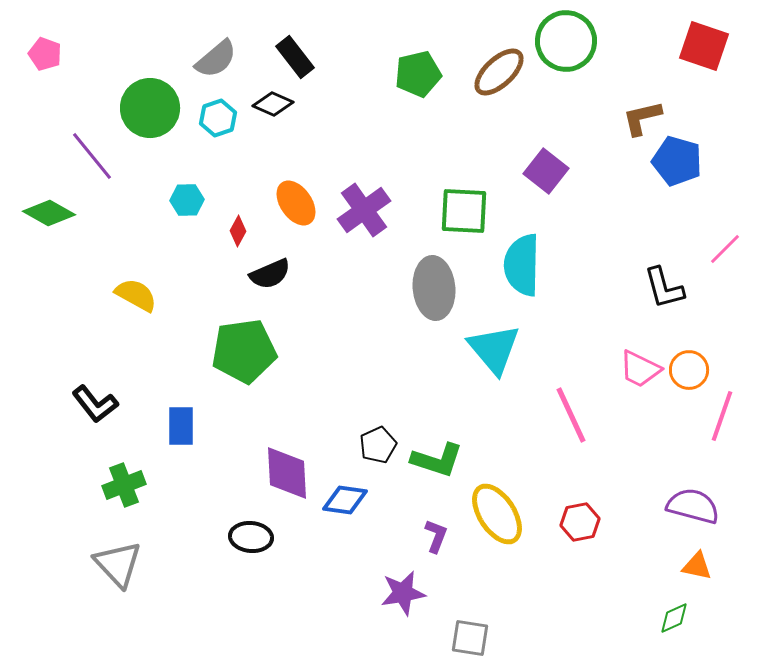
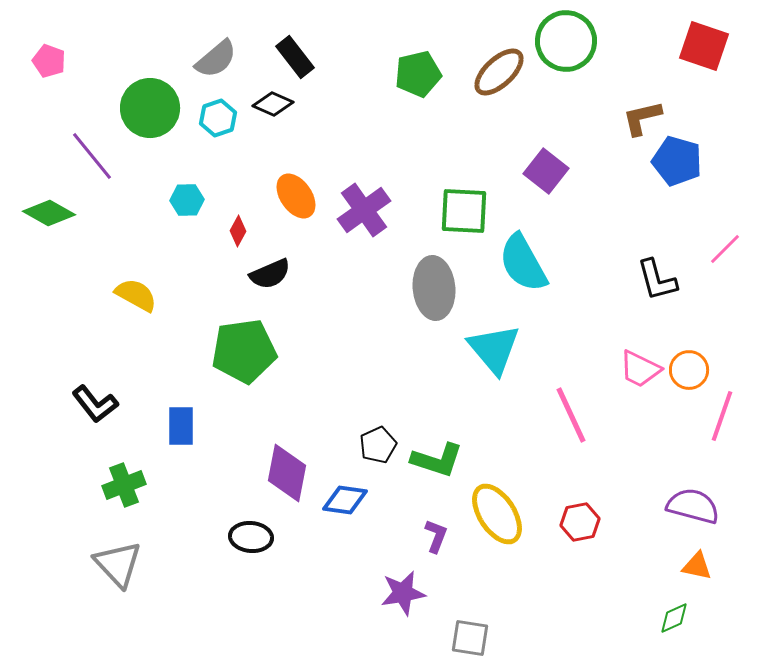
pink pentagon at (45, 54): moved 4 px right, 7 px down
orange ellipse at (296, 203): moved 7 px up
cyan semicircle at (522, 265): moved 1 px right, 2 px up; rotated 30 degrees counterclockwise
black L-shape at (664, 288): moved 7 px left, 8 px up
purple diamond at (287, 473): rotated 14 degrees clockwise
